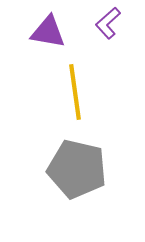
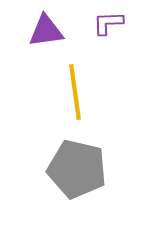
purple L-shape: rotated 40 degrees clockwise
purple triangle: moved 2 px left, 1 px up; rotated 18 degrees counterclockwise
